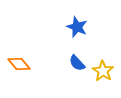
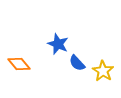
blue star: moved 19 px left, 17 px down
